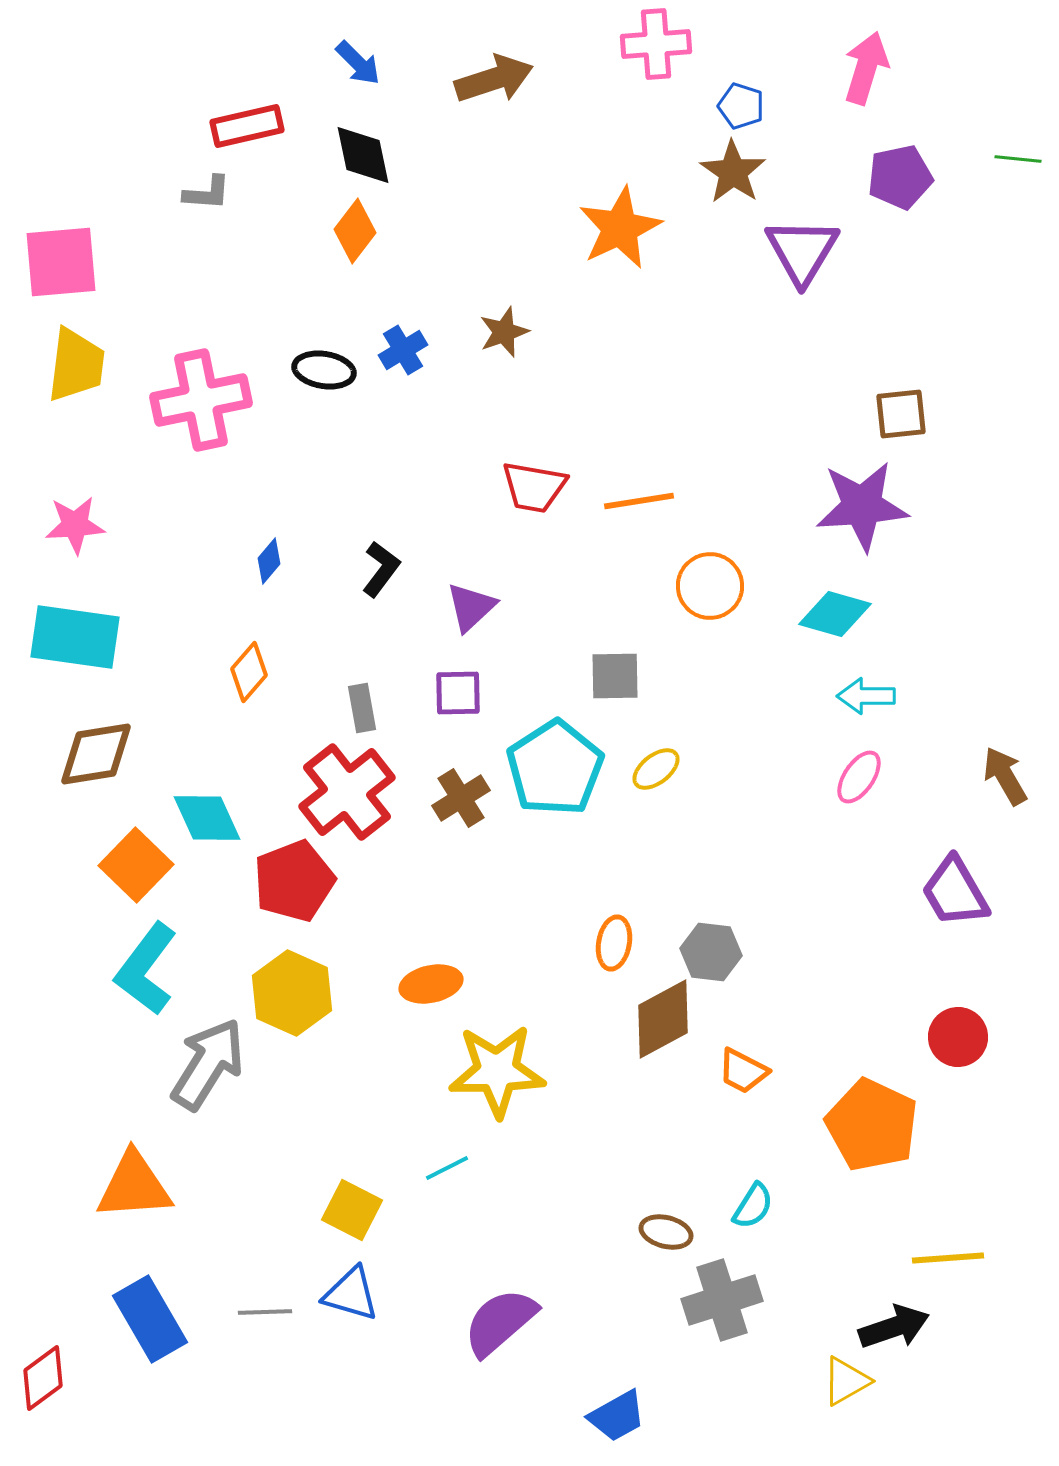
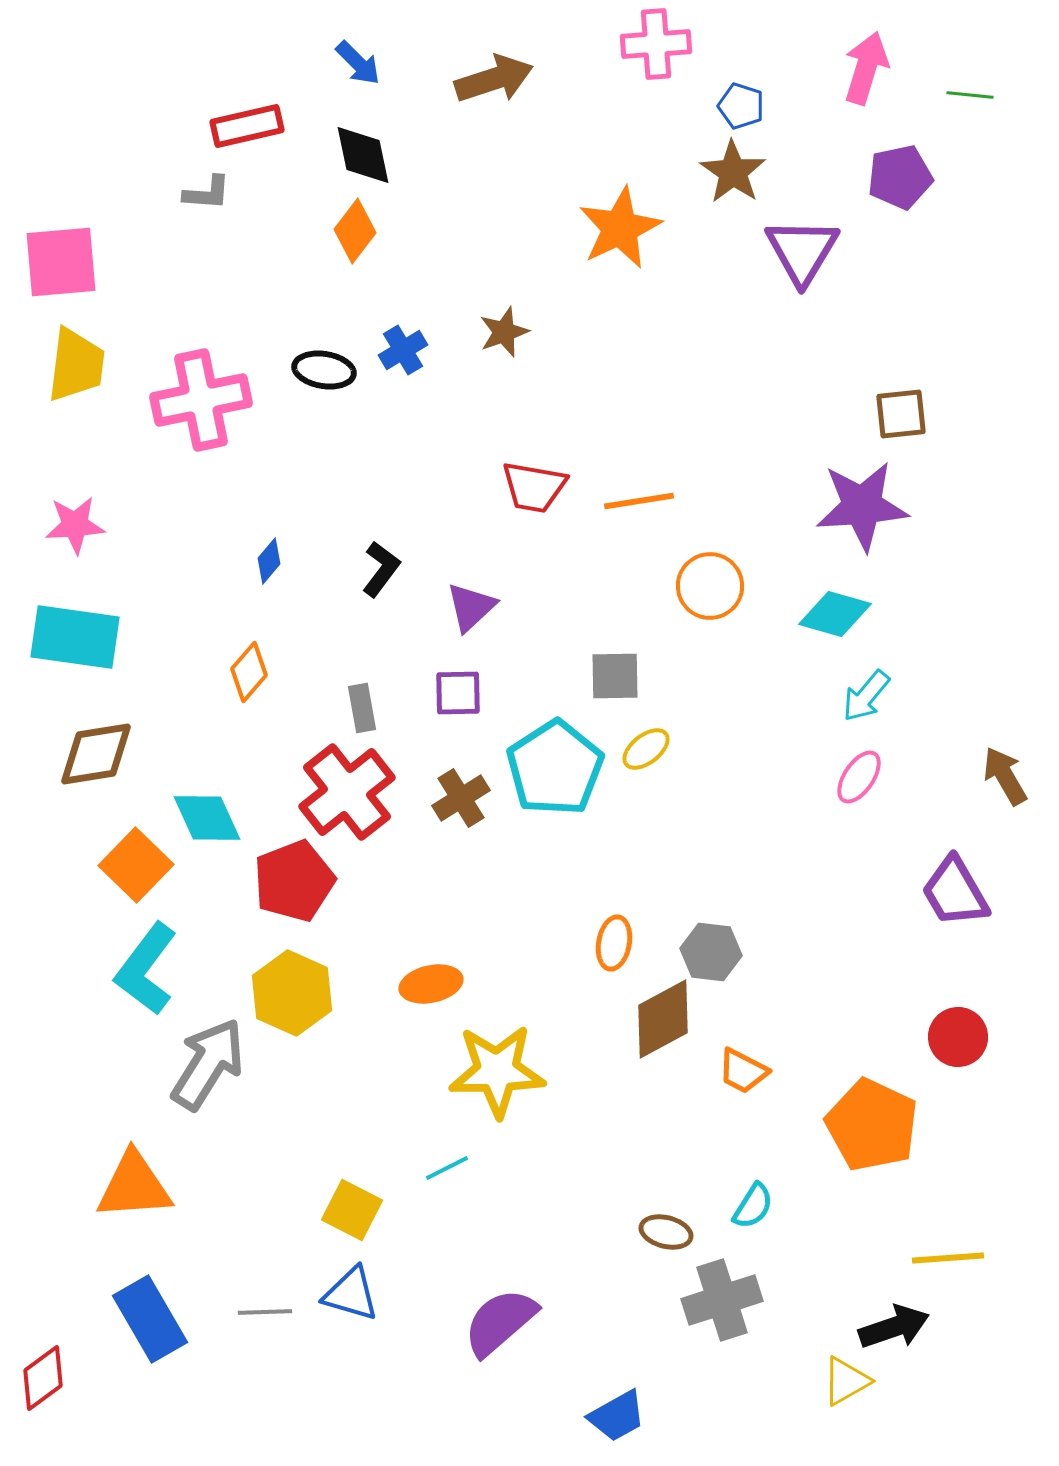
green line at (1018, 159): moved 48 px left, 64 px up
cyan arrow at (866, 696): rotated 50 degrees counterclockwise
yellow ellipse at (656, 769): moved 10 px left, 20 px up
